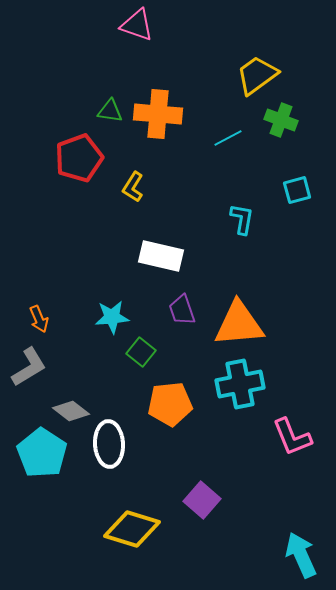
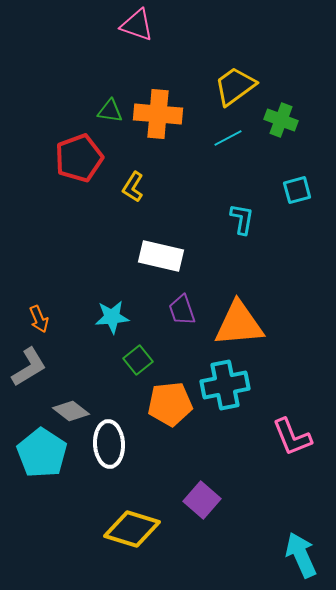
yellow trapezoid: moved 22 px left, 11 px down
green square: moved 3 px left, 8 px down; rotated 12 degrees clockwise
cyan cross: moved 15 px left, 1 px down
